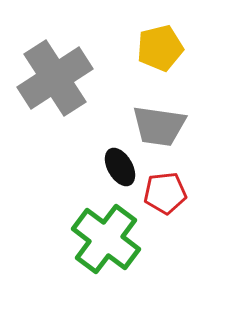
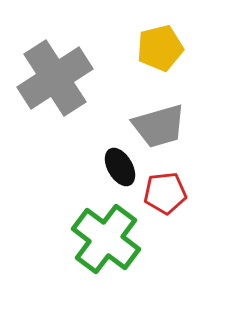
gray trapezoid: rotated 24 degrees counterclockwise
